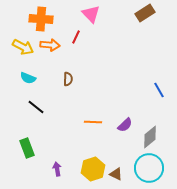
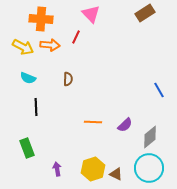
black line: rotated 48 degrees clockwise
